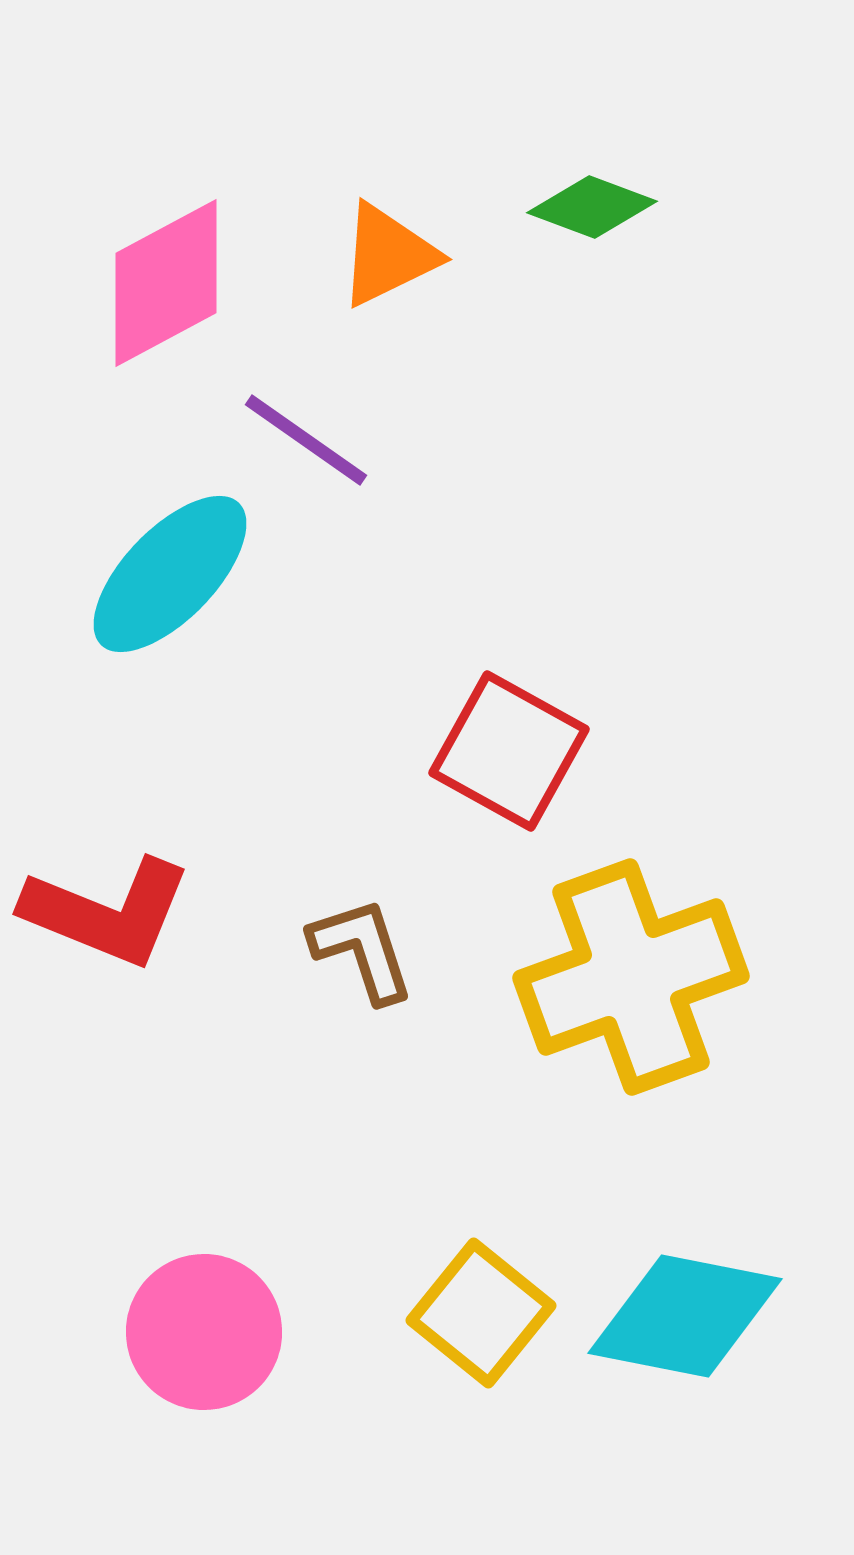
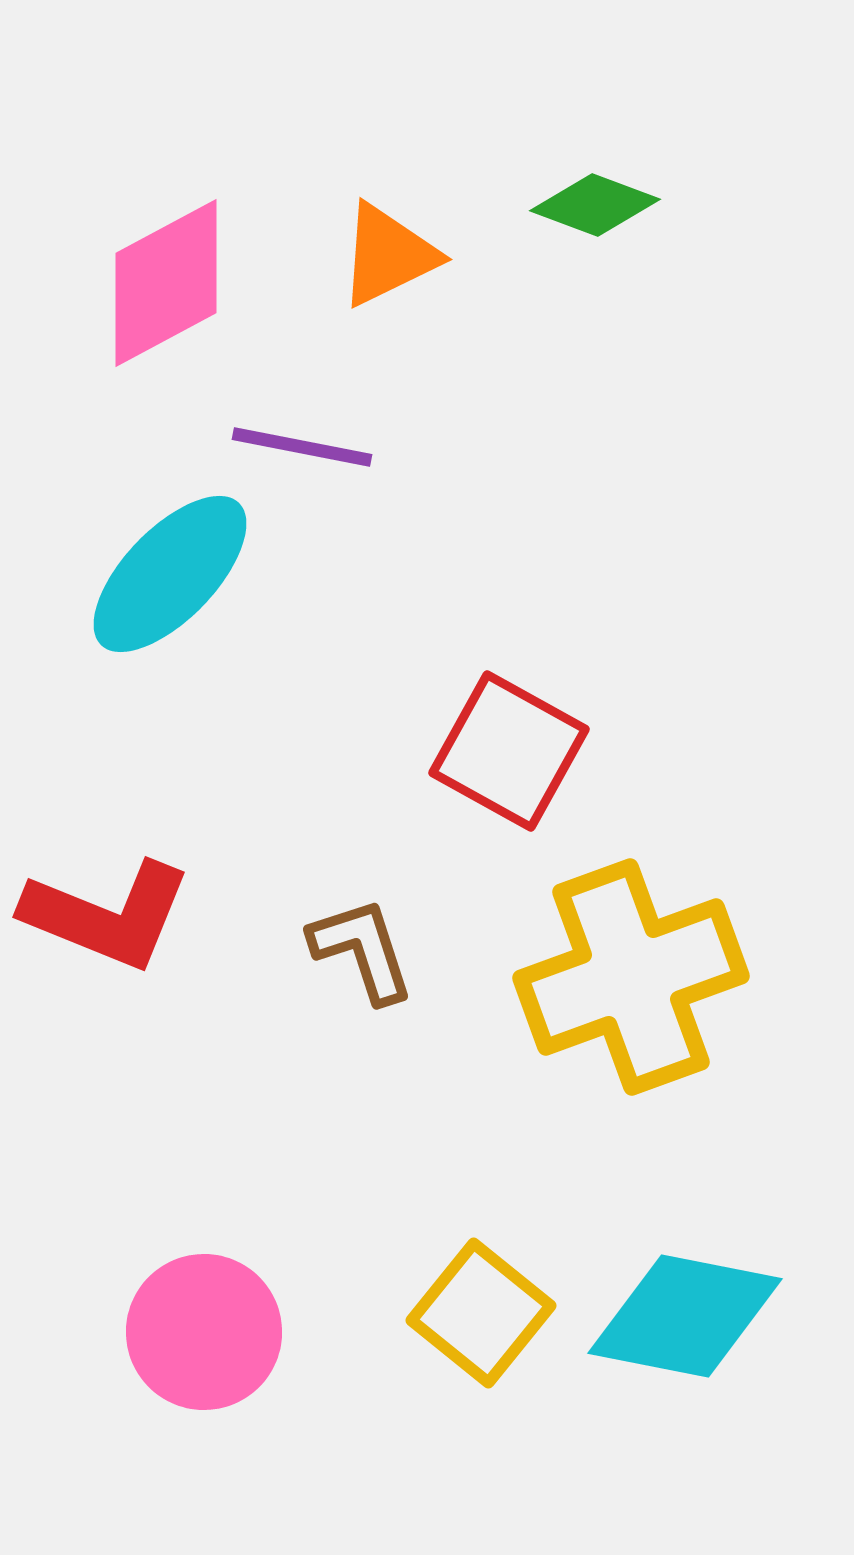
green diamond: moved 3 px right, 2 px up
purple line: moved 4 px left, 7 px down; rotated 24 degrees counterclockwise
red L-shape: moved 3 px down
